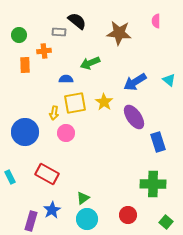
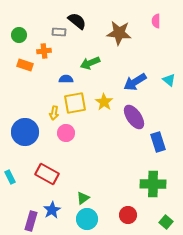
orange rectangle: rotated 70 degrees counterclockwise
